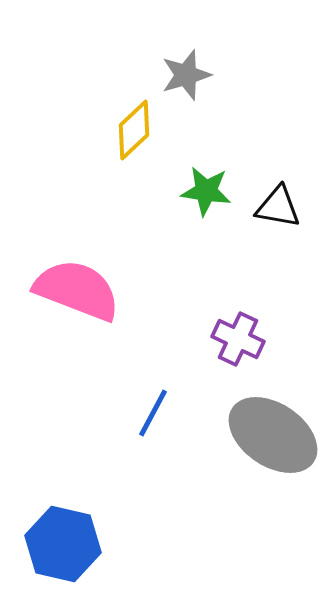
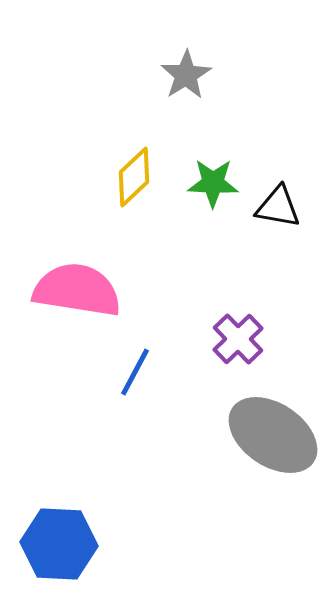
gray star: rotated 15 degrees counterclockwise
yellow diamond: moved 47 px down
green star: moved 7 px right, 8 px up; rotated 6 degrees counterclockwise
pink semicircle: rotated 12 degrees counterclockwise
purple cross: rotated 21 degrees clockwise
blue line: moved 18 px left, 41 px up
blue hexagon: moved 4 px left; rotated 10 degrees counterclockwise
